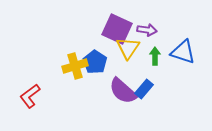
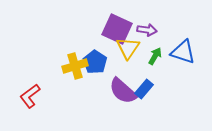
green arrow: rotated 30 degrees clockwise
